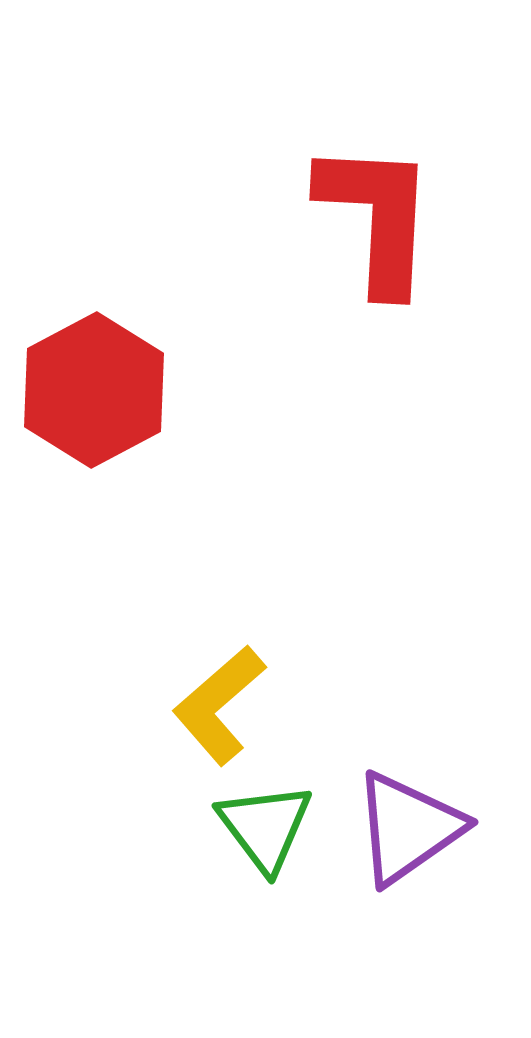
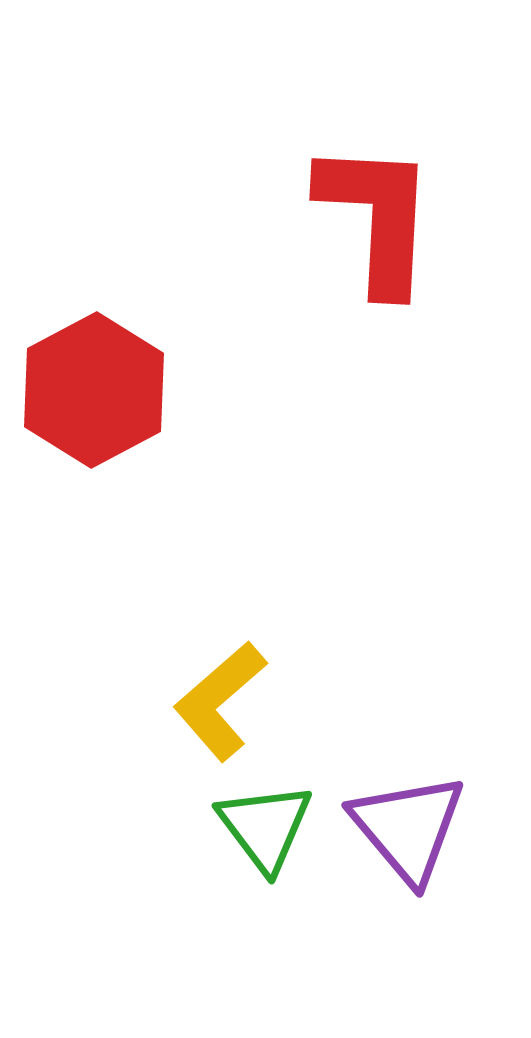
yellow L-shape: moved 1 px right, 4 px up
purple triangle: rotated 35 degrees counterclockwise
